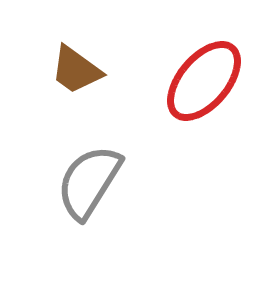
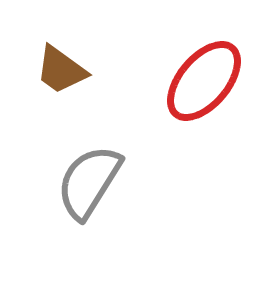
brown trapezoid: moved 15 px left
